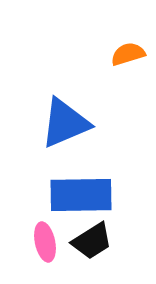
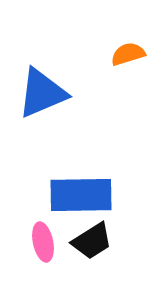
blue triangle: moved 23 px left, 30 px up
pink ellipse: moved 2 px left
